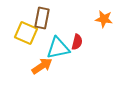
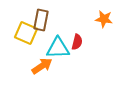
brown rectangle: moved 1 px left, 2 px down
cyan triangle: rotated 10 degrees clockwise
